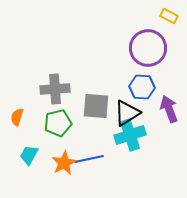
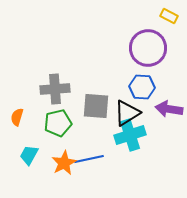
purple arrow: rotated 60 degrees counterclockwise
